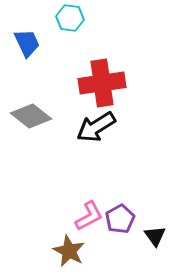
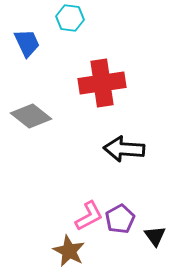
black arrow: moved 28 px right, 22 px down; rotated 36 degrees clockwise
